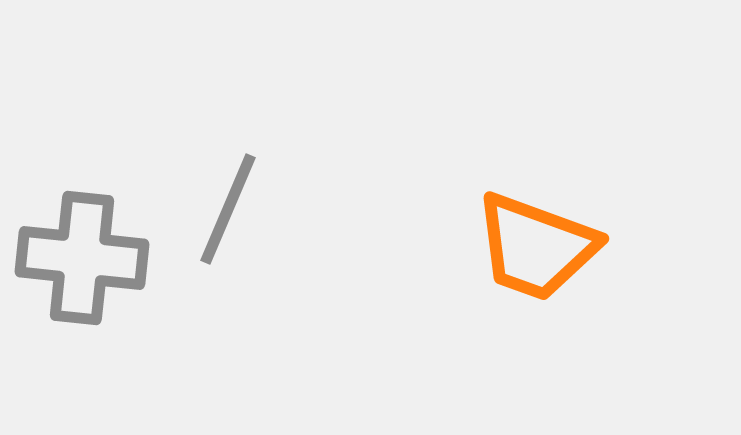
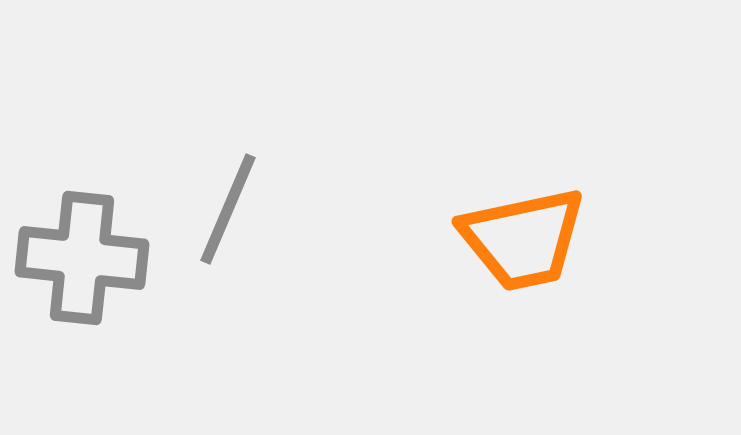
orange trapezoid: moved 13 px left, 8 px up; rotated 32 degrees counterclockwise
